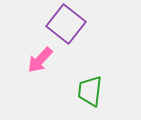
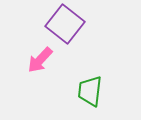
purple square: moved 1 px left
